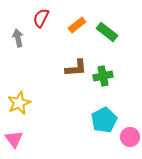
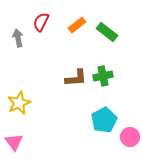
red semicircle: moved 4 px down
brown L-shape: moved 10 px down
pink triangle: moved 3 px down
